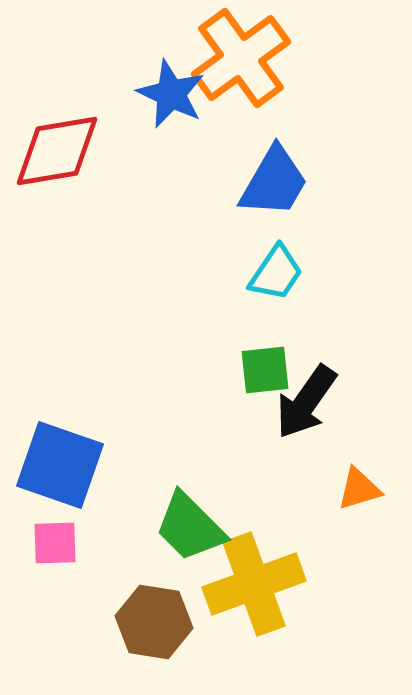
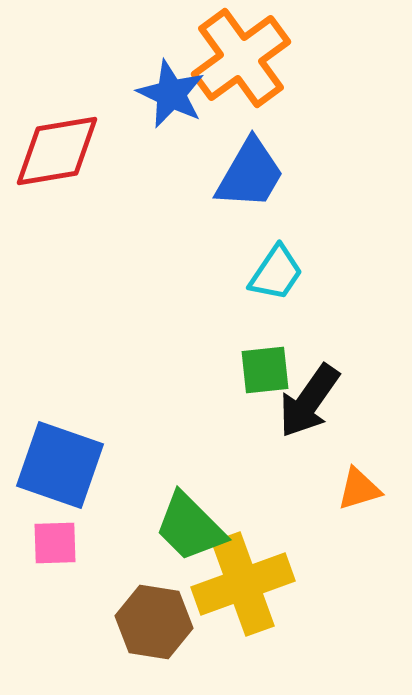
blue trapezoid: moved 24 px left, 8 px up
black arrow: moved 3 px right, 1 px up
yellow cross: moved 11 px left
